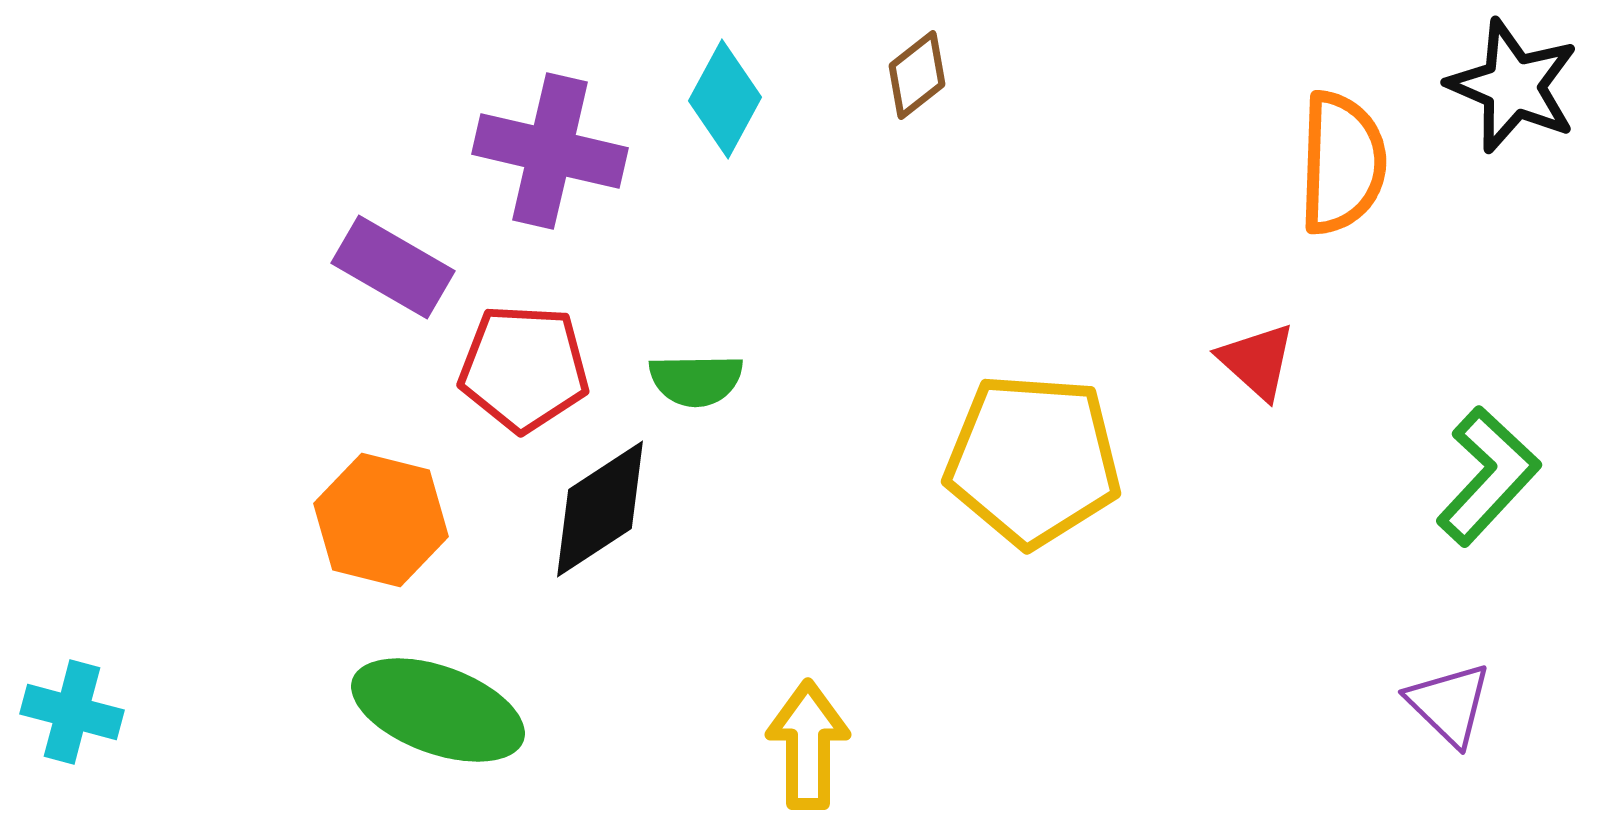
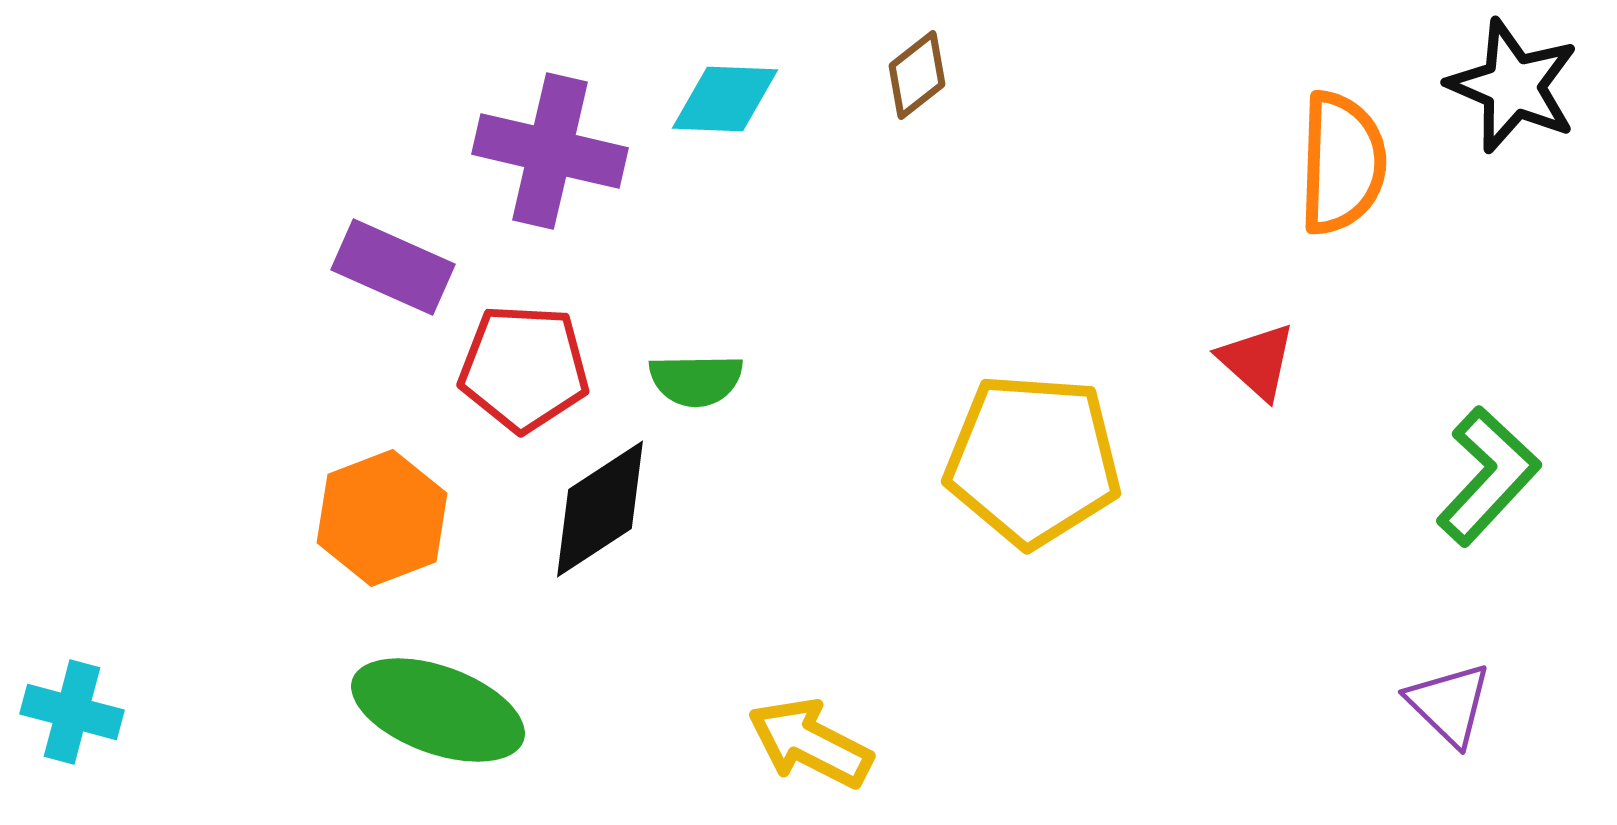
cyan diamond: rotated 64 degrees clockwise
purple rectangle: rotated 6 degrees counterclockwise
orange hexagon: moved 1 px right, 2 px up; rotated 25 degrees clockwise
yellow arrow: moved 2 px right, 2 px up; rotated 63 degrees counterclockwise
